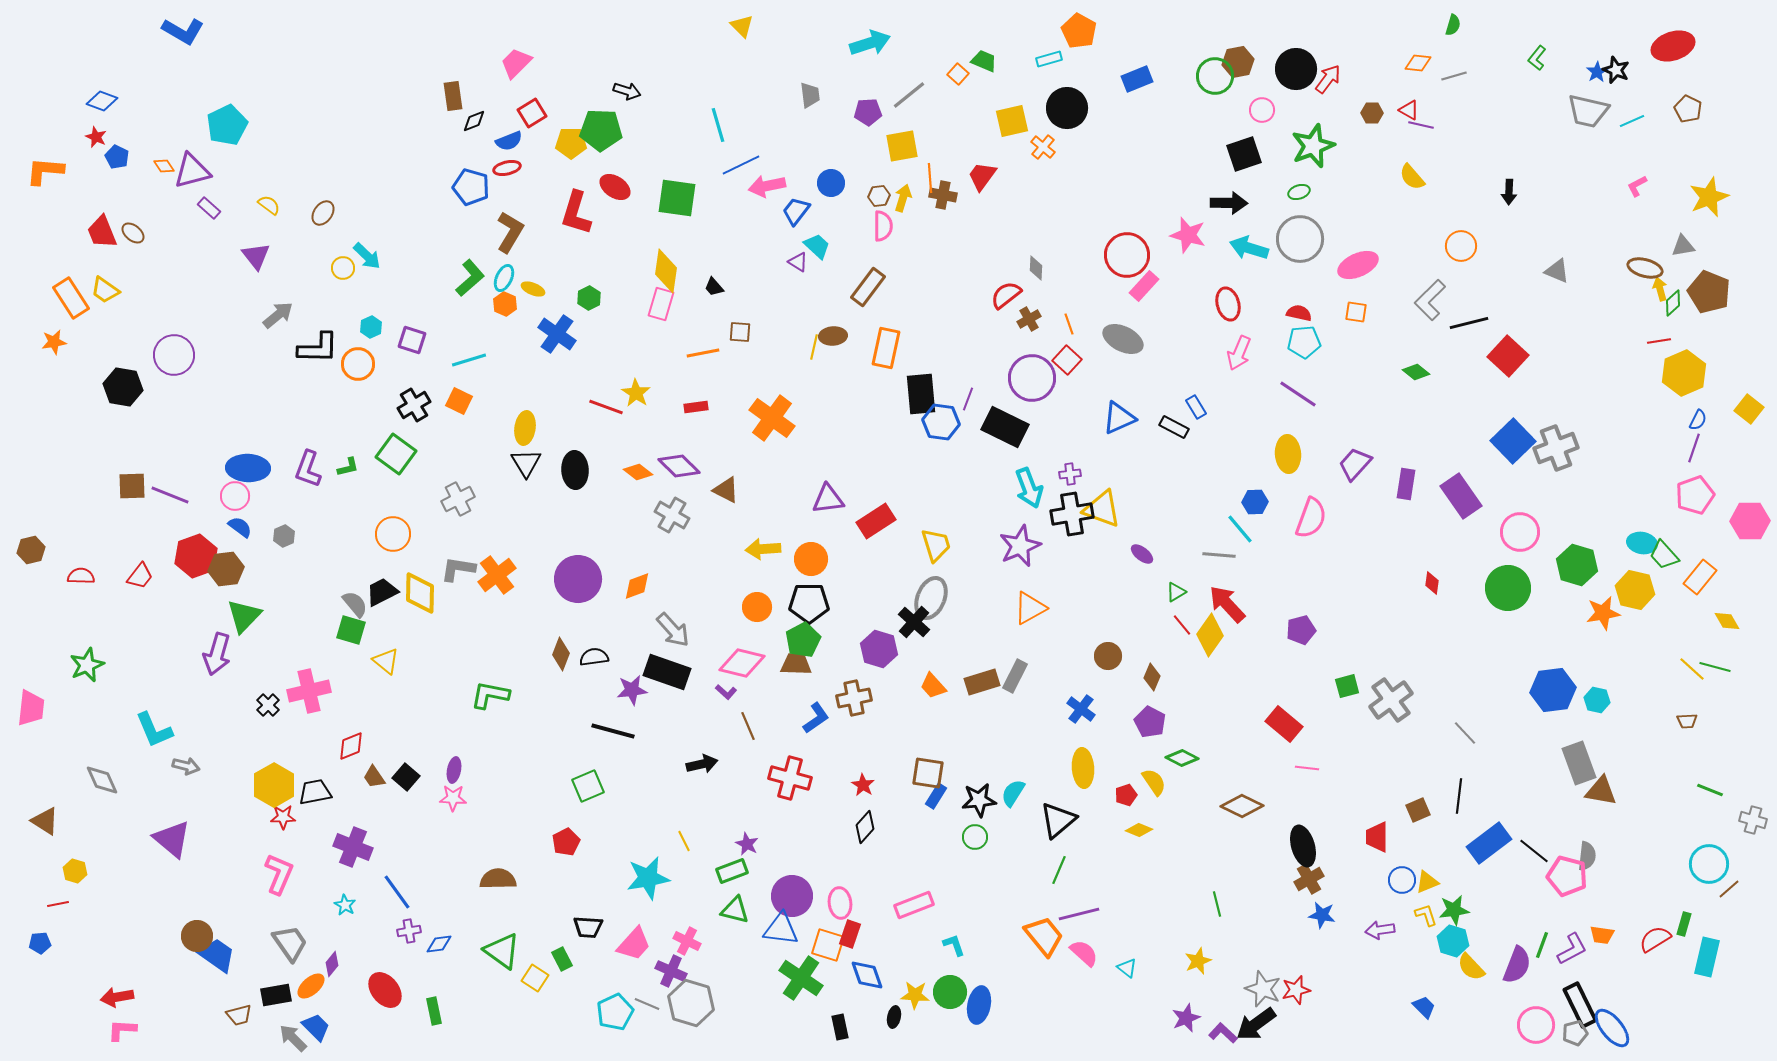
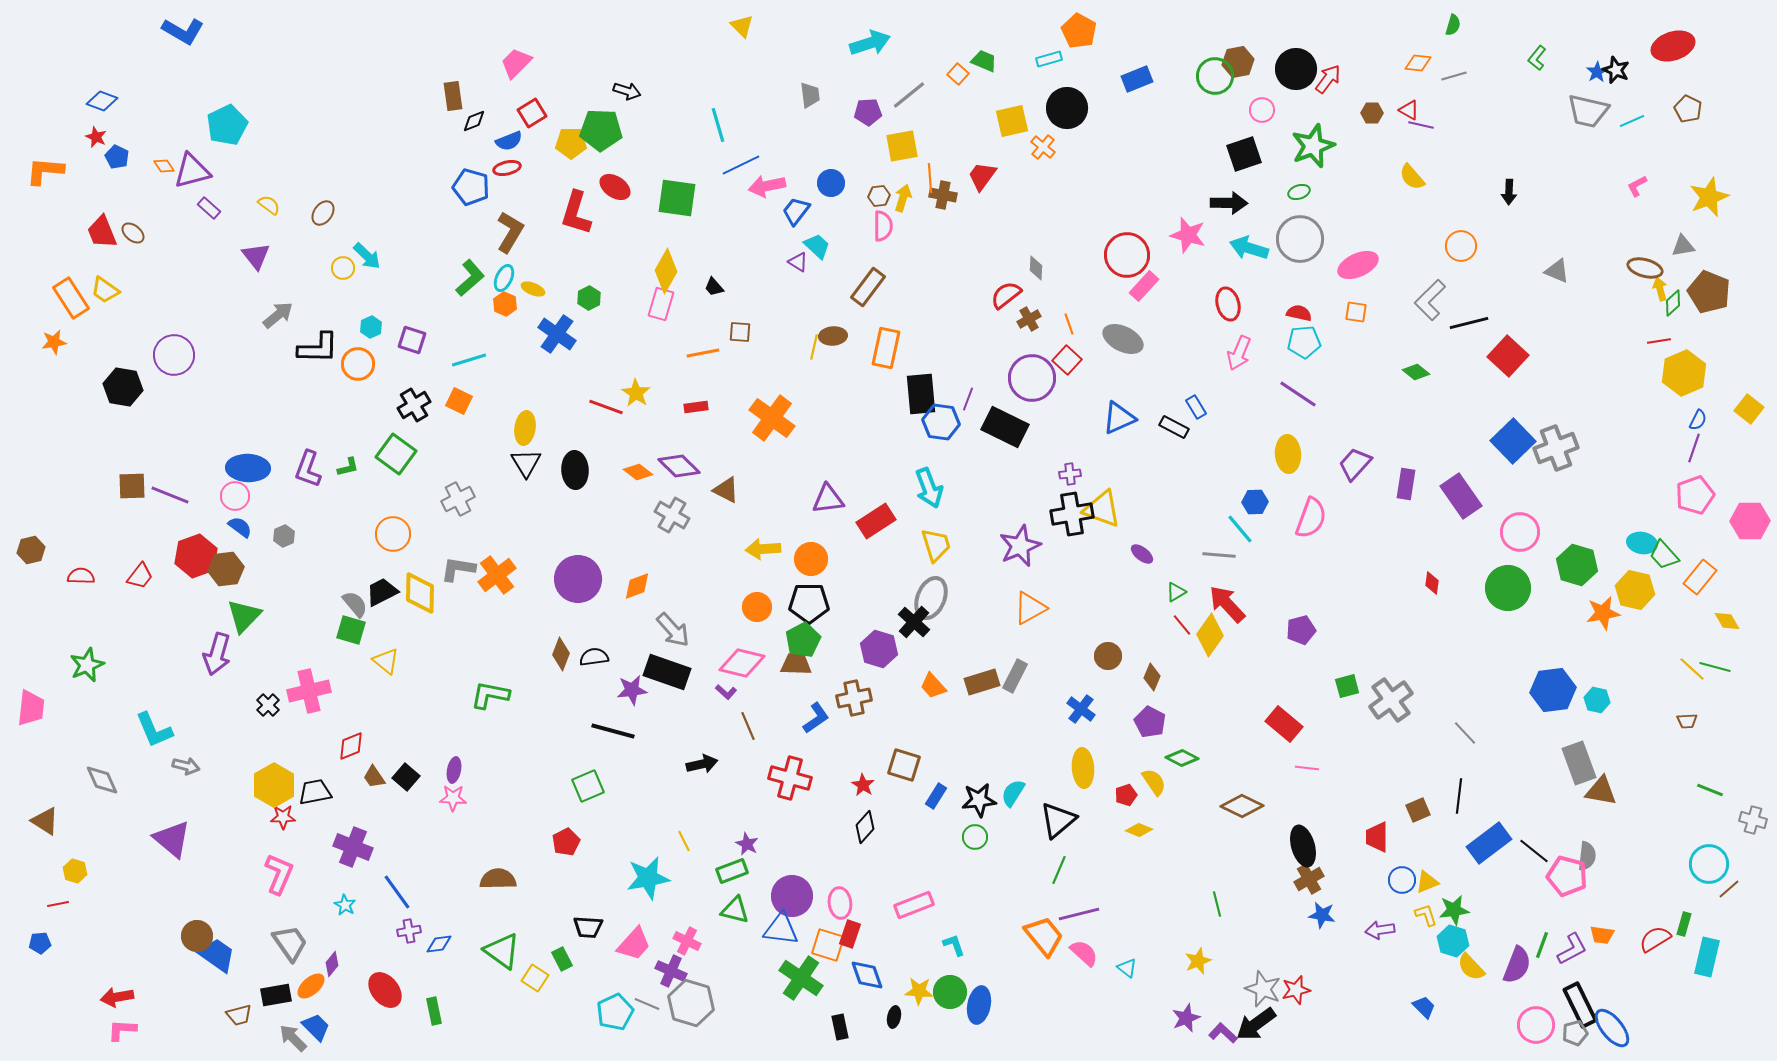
yellow diamond at (666, 271): rotated 21 degrees clockwise
cyan arrow at (1029, 488): moved 100 px left
brown square at (928, 773): moved 24 px left, 8 px up; rotated 8 degrees clockwise
yellow star at (915, 995): moved 4 px right, 4 px up
